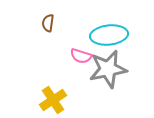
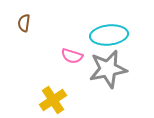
brown semicircle: moved 24 px left
pink semicircle: moved 9 px left
